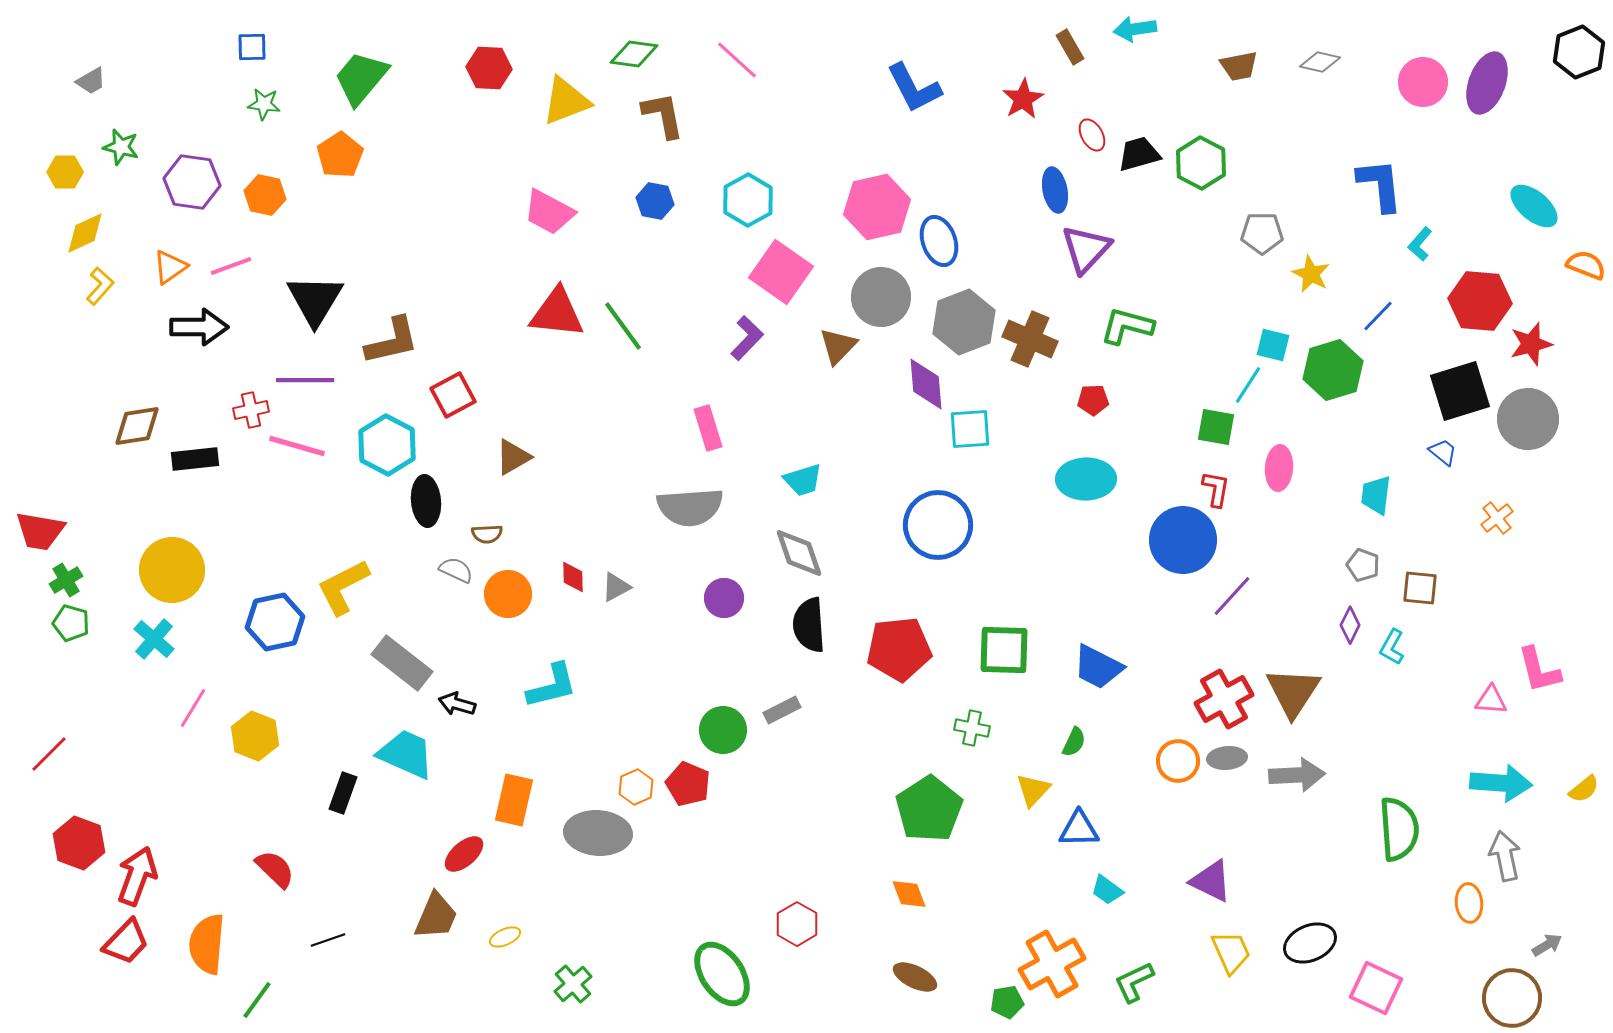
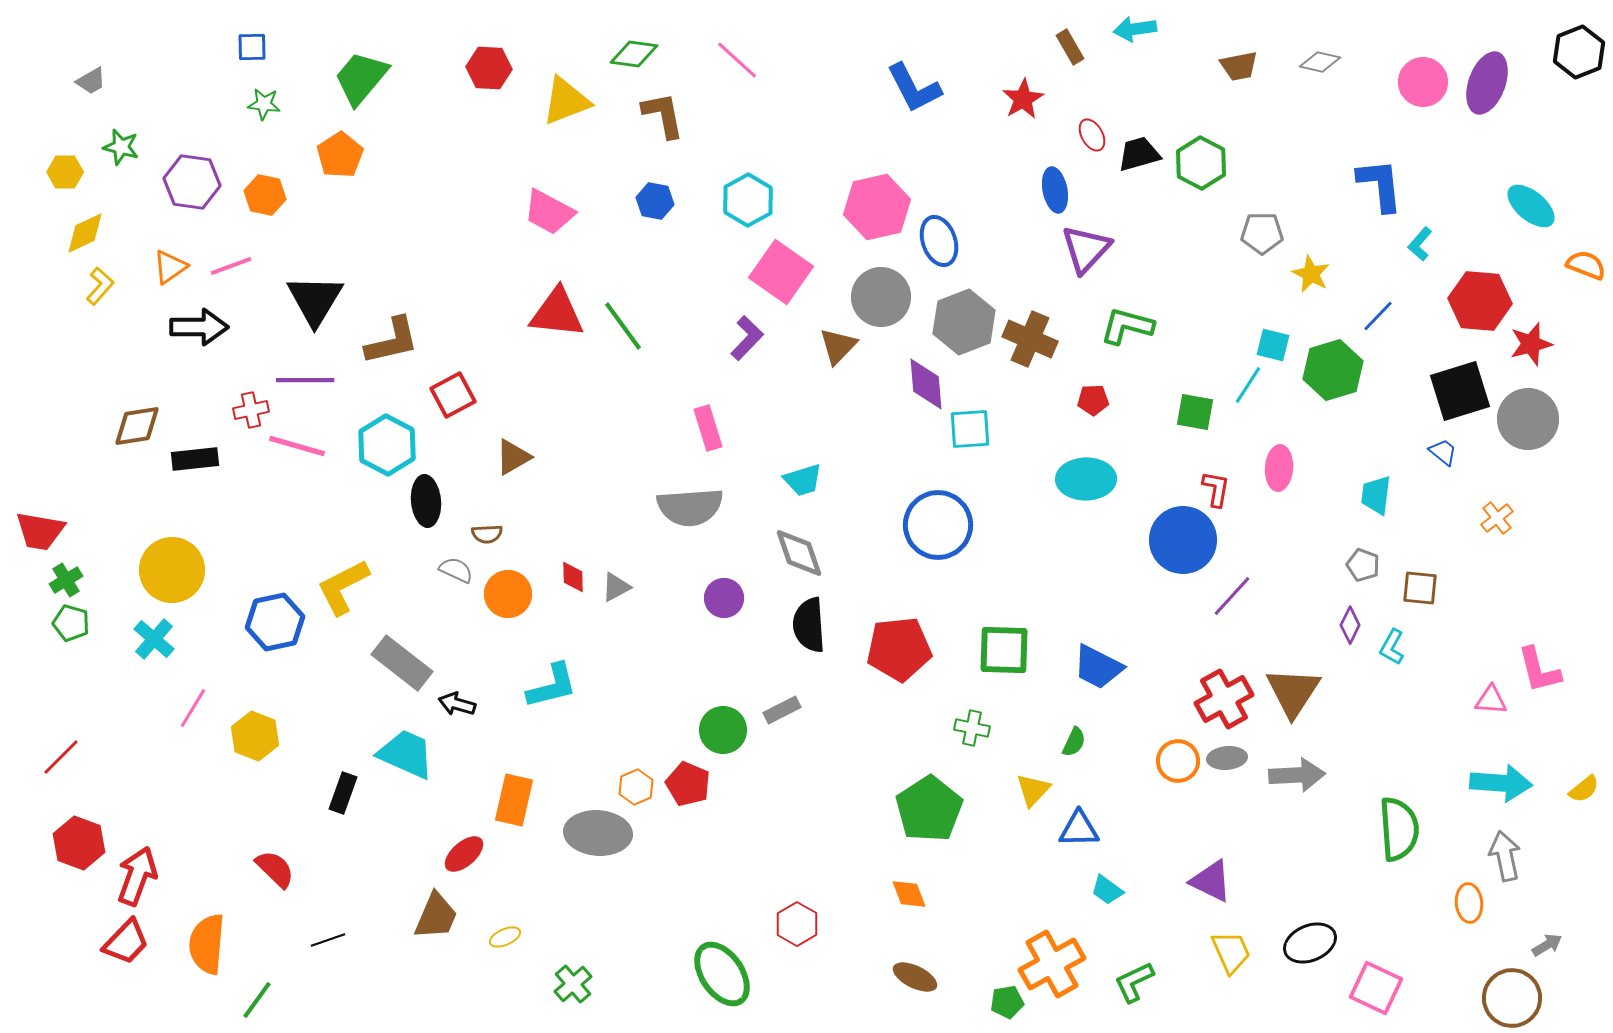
cyan ellipse at (1534, 206): moved 3 px left
green square at (1216, 427): moved 21 px left, 15 px up
red line at (49, 754): moved 12 px right, 3 px down
